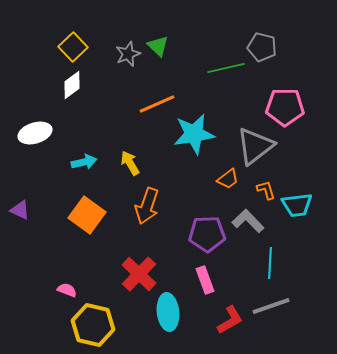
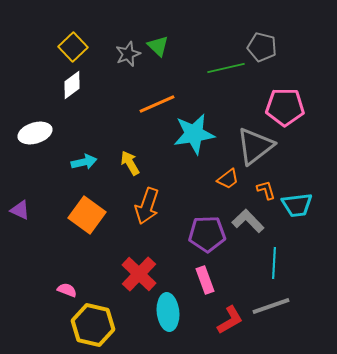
cyan line: moved 4 px right
